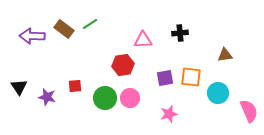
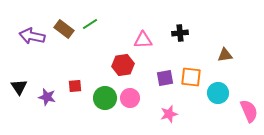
purple arrow: rotated 10 degrees clockwise
